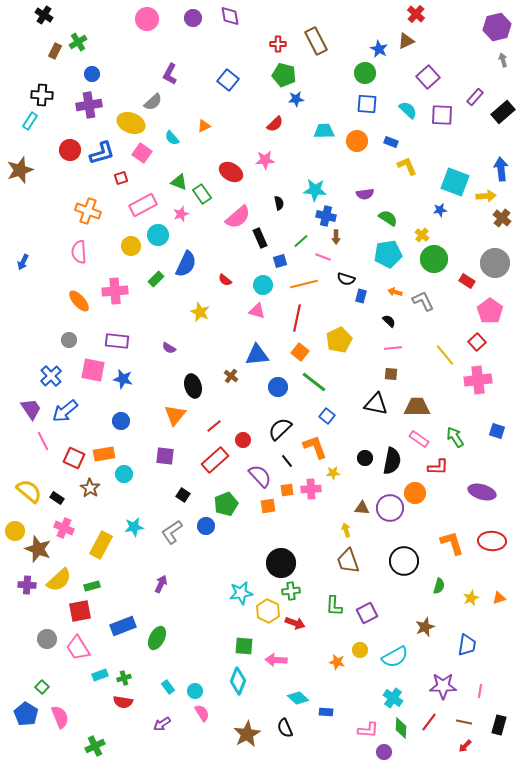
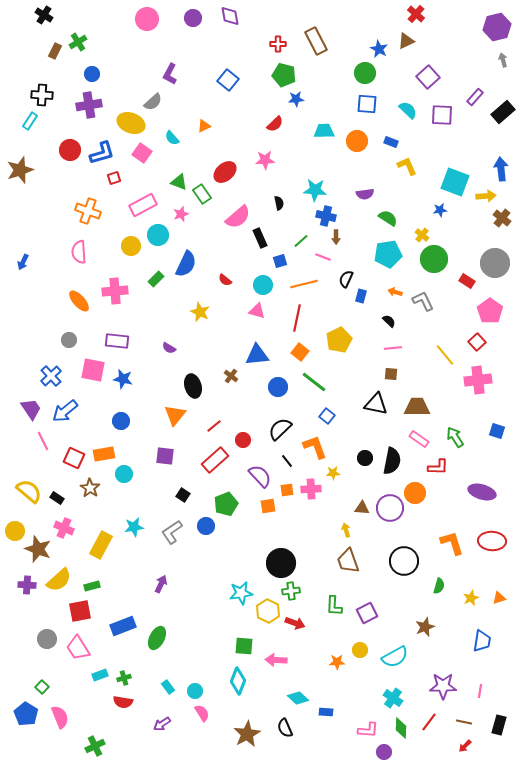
red ellipse at (231, 172): moved 6 px left; rotated 70 degrees counterclockwise
red square at (121, 178): moved 7 px left
black semicircle at (346, 279): rotated 96 degrees clockwise
blue trapezoid at (467, 645): moved 15 px right, 4 px up
orange star at (337, 662): rotated 14 degrees counterclockwise
